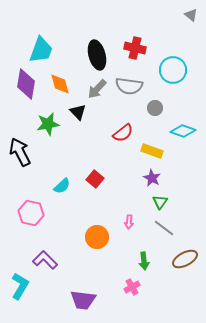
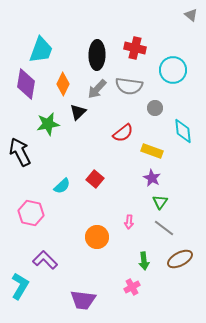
black ellipse: rotated 16 degrees clockwise
orange diamond: moved 3 px right; rotated 40 degrees clockwise
black triangle: rotated 30 degrees clockwise
cyan diamond: rotated 65 degrees clockwise
brown ellipse: moved 5 px left
